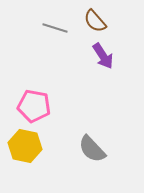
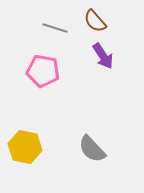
pink pentagon: moved 9 px right, 35 px up
yellow hexagon: moved 1 px down
